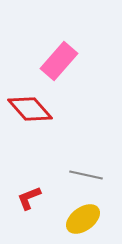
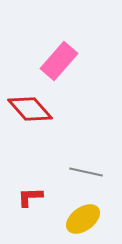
gray line: moved 3 px up
red L-shape: moved 1 px right, 1 px up; rotated 20 degrees clockwise
